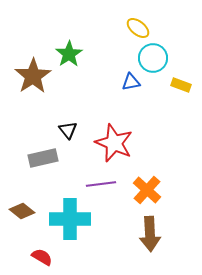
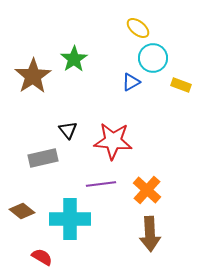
green star: moved 5 px right, 5 px down
blue triangle: rotated 18 degrees counterclockwise
red star: moved 1 px left, 2 px up; rotated 18 degrees counterclockwise
